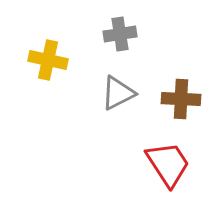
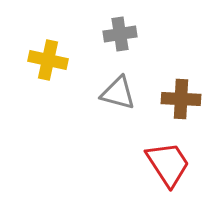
gray triangle: rotated 42 degrees clockwise
